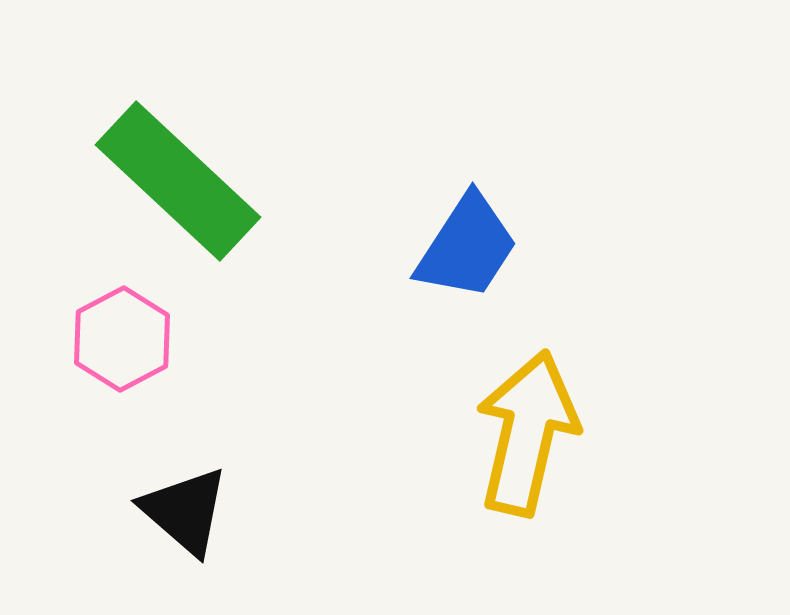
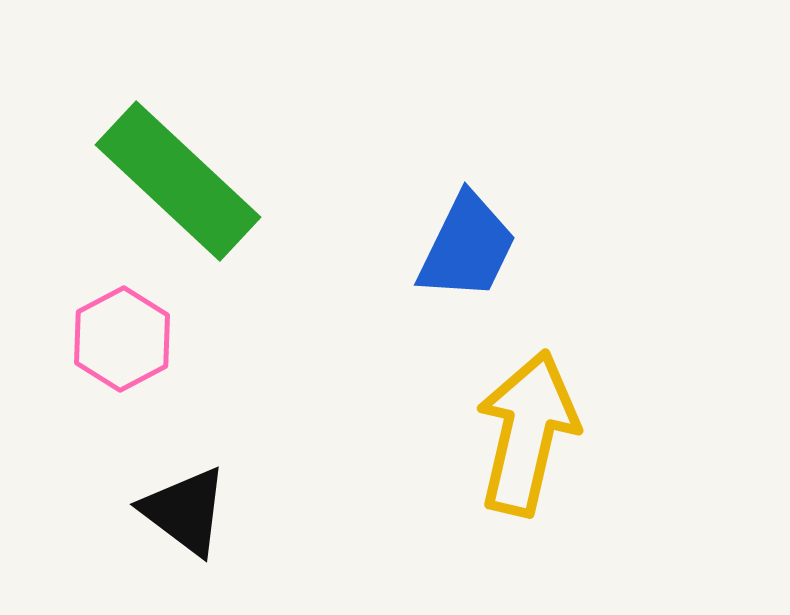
blue trapezoid: rotated 7 degrees counterclockwise
black triangle: rotated 4 degrees counterclockwise
